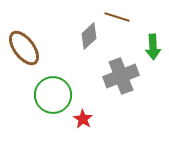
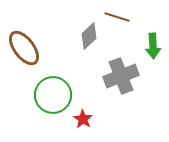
green arrow: moved 1 px up
